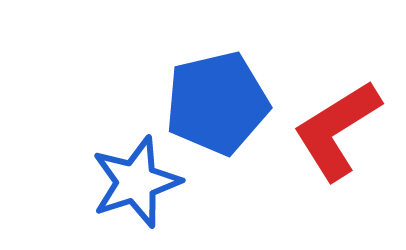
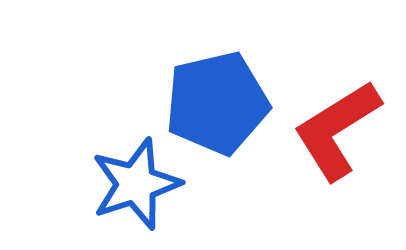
blue star: moved 2 px down
